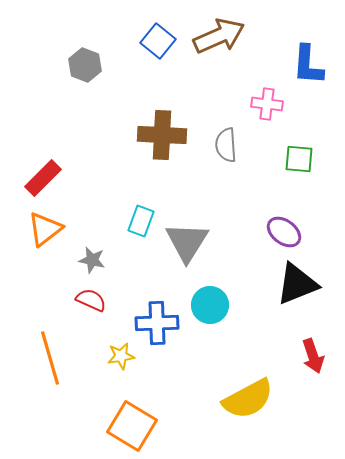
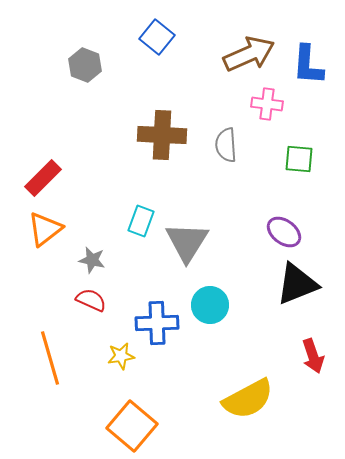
brown arrow: moved 30 px right, 18 px down
blue square: moved 1 px left, 4 px up
orange square: rotated 9 degrees clockwise
